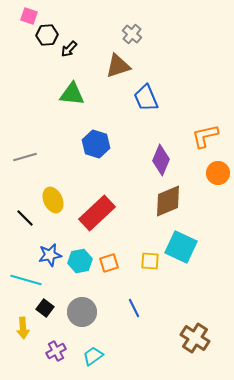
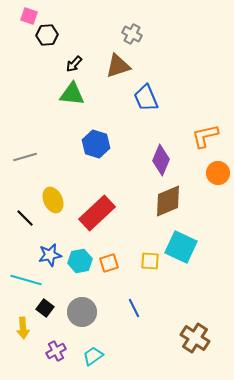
gray cross: rotated 12 degrees counterclockwise
black arrow: moved 5 px right, 15 px down
